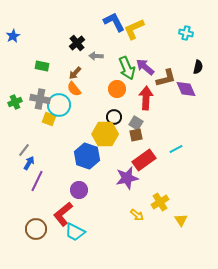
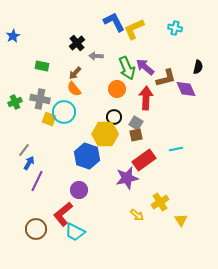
cyan cross: moved 11 px left, 5 px up
cyan circle: moved 5 px right, 7 px down
cyan line: rotated 16 degrees clockwise
